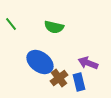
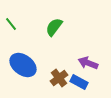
green semicircle: rotated 114 degrees clockwise
blue ellipse: moved 17 px left, 3 px down
blue rectangle: rotated 48 degrees counterclockwise
